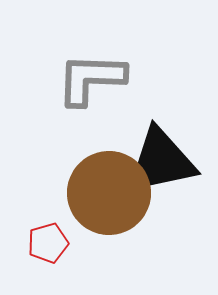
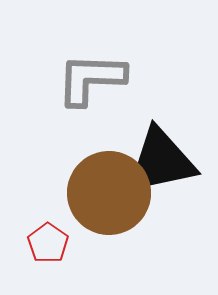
red pentagon: rotated 21 degrees counterclockwise
